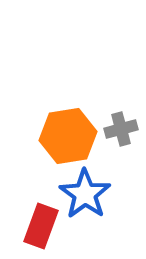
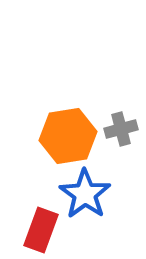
red rectangle: moved 4 px down
